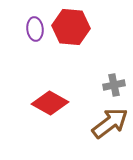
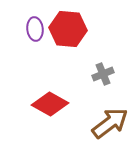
red hexagon: moved 3 px left, 2 px down
gray cross: moved 11 px left, 11 px up; rotated 10 degrees counterclockwise
red diamond: moved 1 px down
